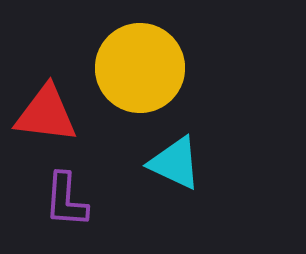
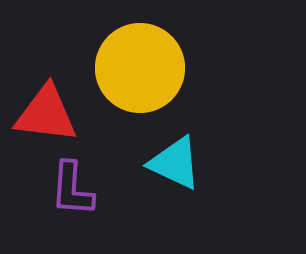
purple L-shape: moved 6 px right, 11 px up
